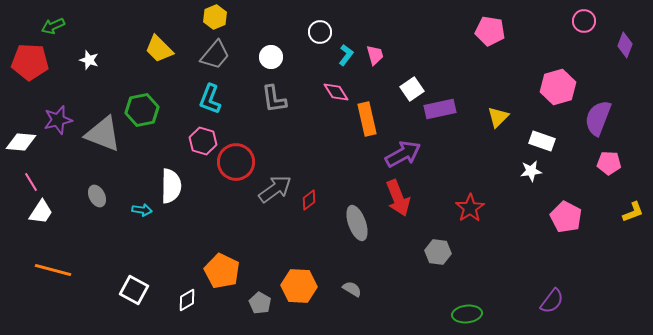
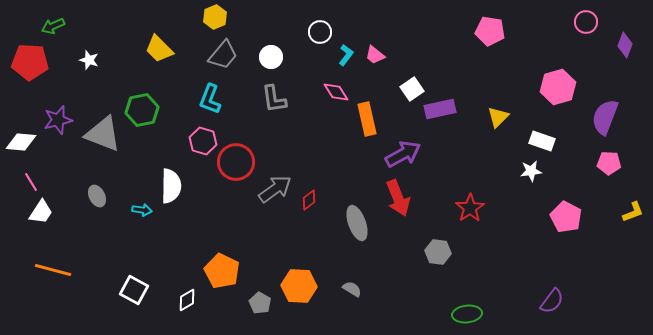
pink circle at (584, 21): moved 2 px right, 1 px down
gray trapezoid at (215, 55): moved 8 px right
pink trapezoid at (375, 55): rotated 145 degrees clockwise
purple semicircle at (598, 118): moved 7 px right, 1 px up
